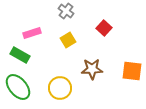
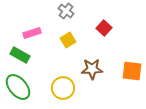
yellow circle: moved 3 px right
